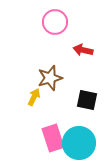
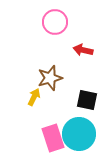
cyan circle: moved 9 px up
